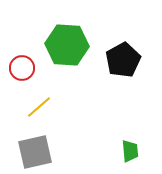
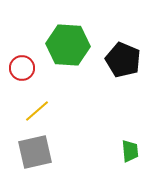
green hexagon: moved 1 px right
black pentagon: rotated 20 degrees counterclockwise
yellow line: moved 2 px left, 4 px down
